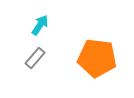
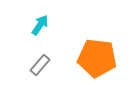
gray rectangle: moved 5 px right, 7 px down
